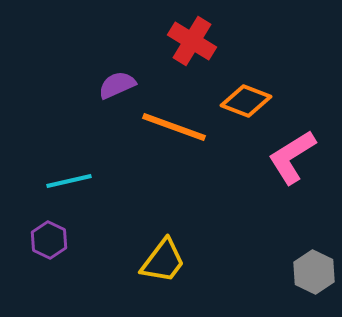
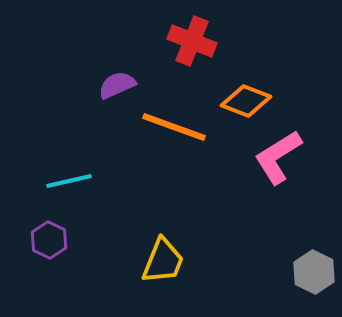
red cross: rotated 9 degrees counterclockwise
pink L-shape: moved 14 px left
yellow trapezoid: rotated 15 degrees counterclockwise
